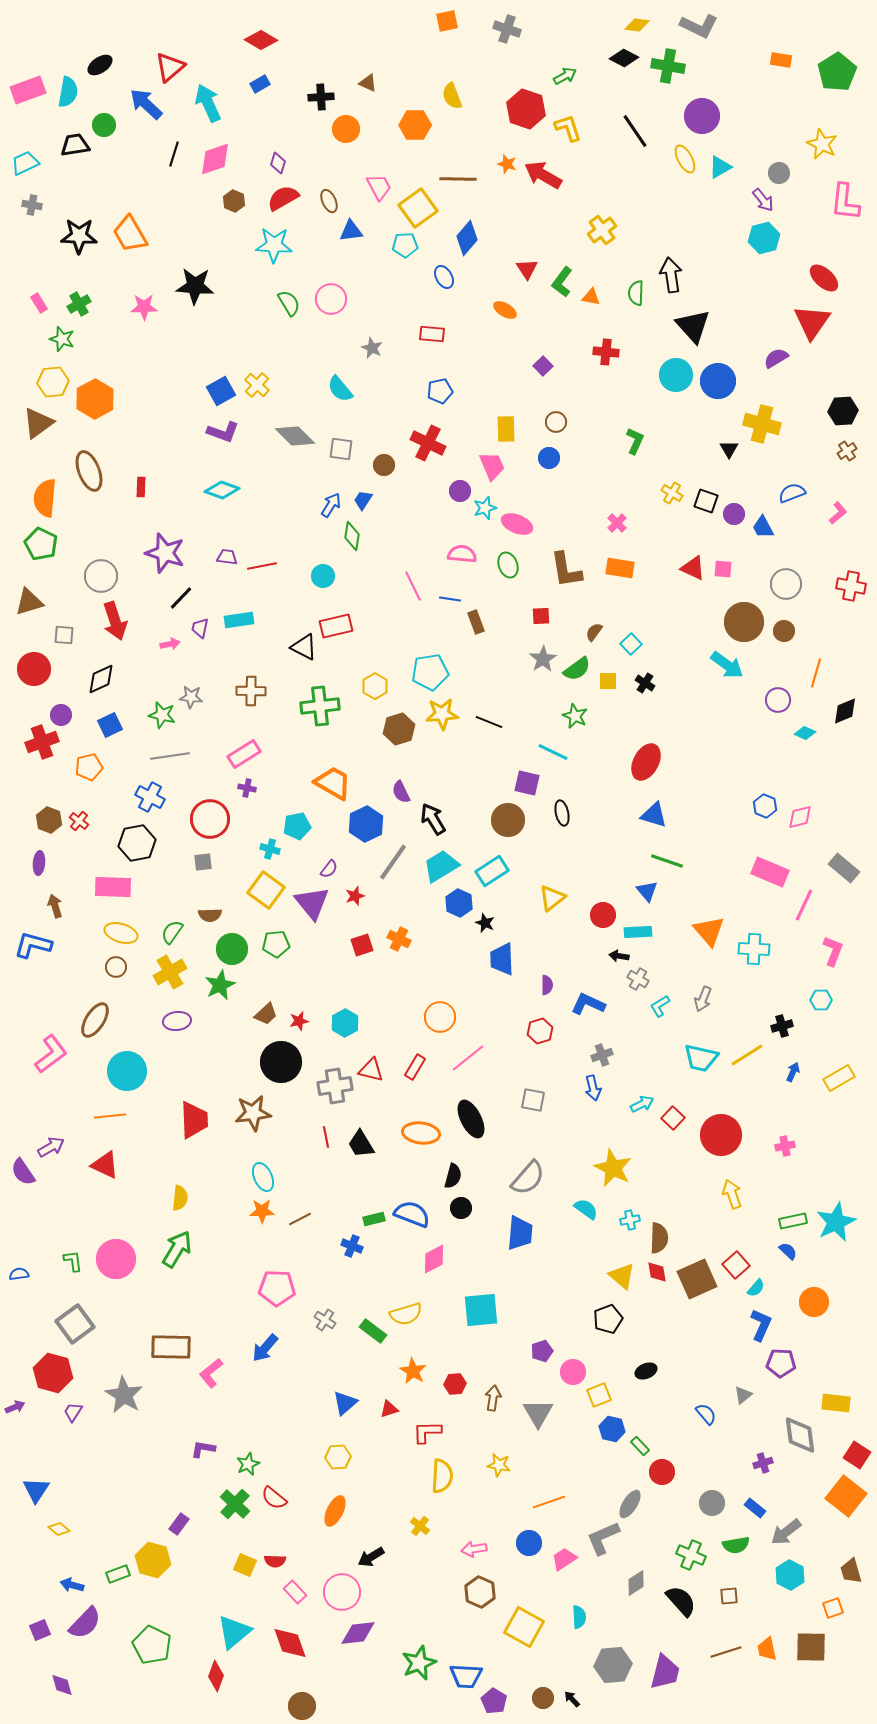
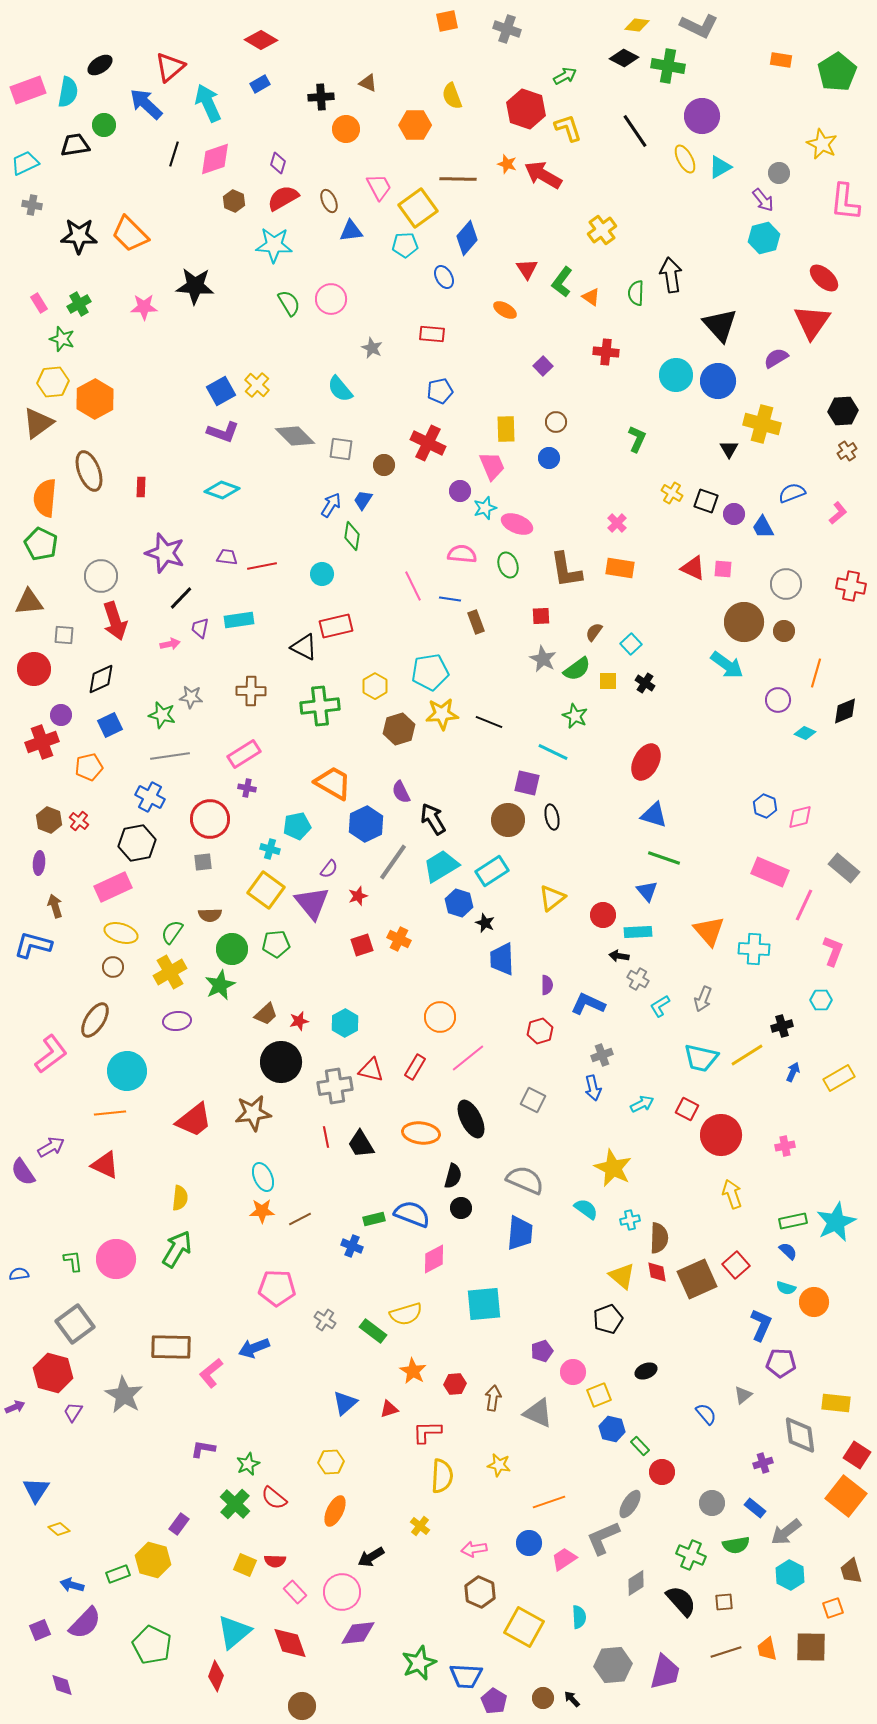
orange trapezoid at (130, 234): rotated 15 degrees counterclockwise
orange triangle at (591, 297): rotated 24 degrees clockwise
black triangle at (693, 326): moved 27 px right, 1 px up
green L-shape at (635, 441): moved 2 px right, 2 px up
cyan circle at (323, 576): moved 1 px left, 2 px up
brown triangle at (29, 602): rotated 12 degrees clockwise
gray star at (543, 659): rotated 12 degrees counterclockwise
black ellipse at (562, 813): moved 10 px left, 4 px down
green line at (667, 861): moved 3 px left, 3 px up
pink rectangle at (113, 887): rotated 27 degrees counterclockwise
red star at (355, 896): moved 3 px right
blue hexagon at (459, 903): rotated 8 degrees counterclockwise
brown circle at (116, 967): moved 3 px left
gray square at (533, 1100): rotated 15 degrees clockwise
orange line at (110, 1116): moved 3 px up
red square at (673, 1118): moved 14 px right, 9 px up; rotated 15 degrees counterclockwise
red trapezoid at (194, 1120): rotated 54 degrees clockwise
gray semicircle at (528, 1178): moved 3 px left, 2 px down; rotated 108 degrees counterclockwise
cyan semicircle at (756, 1288): moved 30 px right; rotated 66 degrees clockwise
cyan square at (481, 1310): moved 3 px right, 6 px up
blue arrow at (265, 1348): moved 11 px left; rotated 28 degrees clockwise
gray triangle at (538, 1413): rotated 36 degrees counterclockwise
yellow hexagon at (338, 1457): moved 7 px left, 5 px down
brown square at (729, 1596): moved 5 px left, 6 px down
